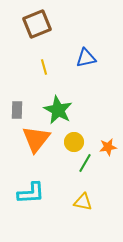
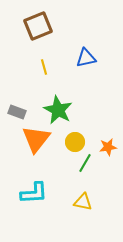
brown square: moved 1 px right, 2 px down
gray rectangle: moved 2 px down; rotated 72 degrees counterclockwise
yellow circle: moved 1 px right
cyan L-shape: moved 3 px right
